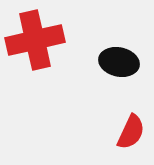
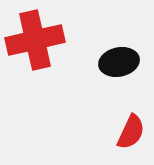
black ellipse: rotated 24 degrees counterclockwise
